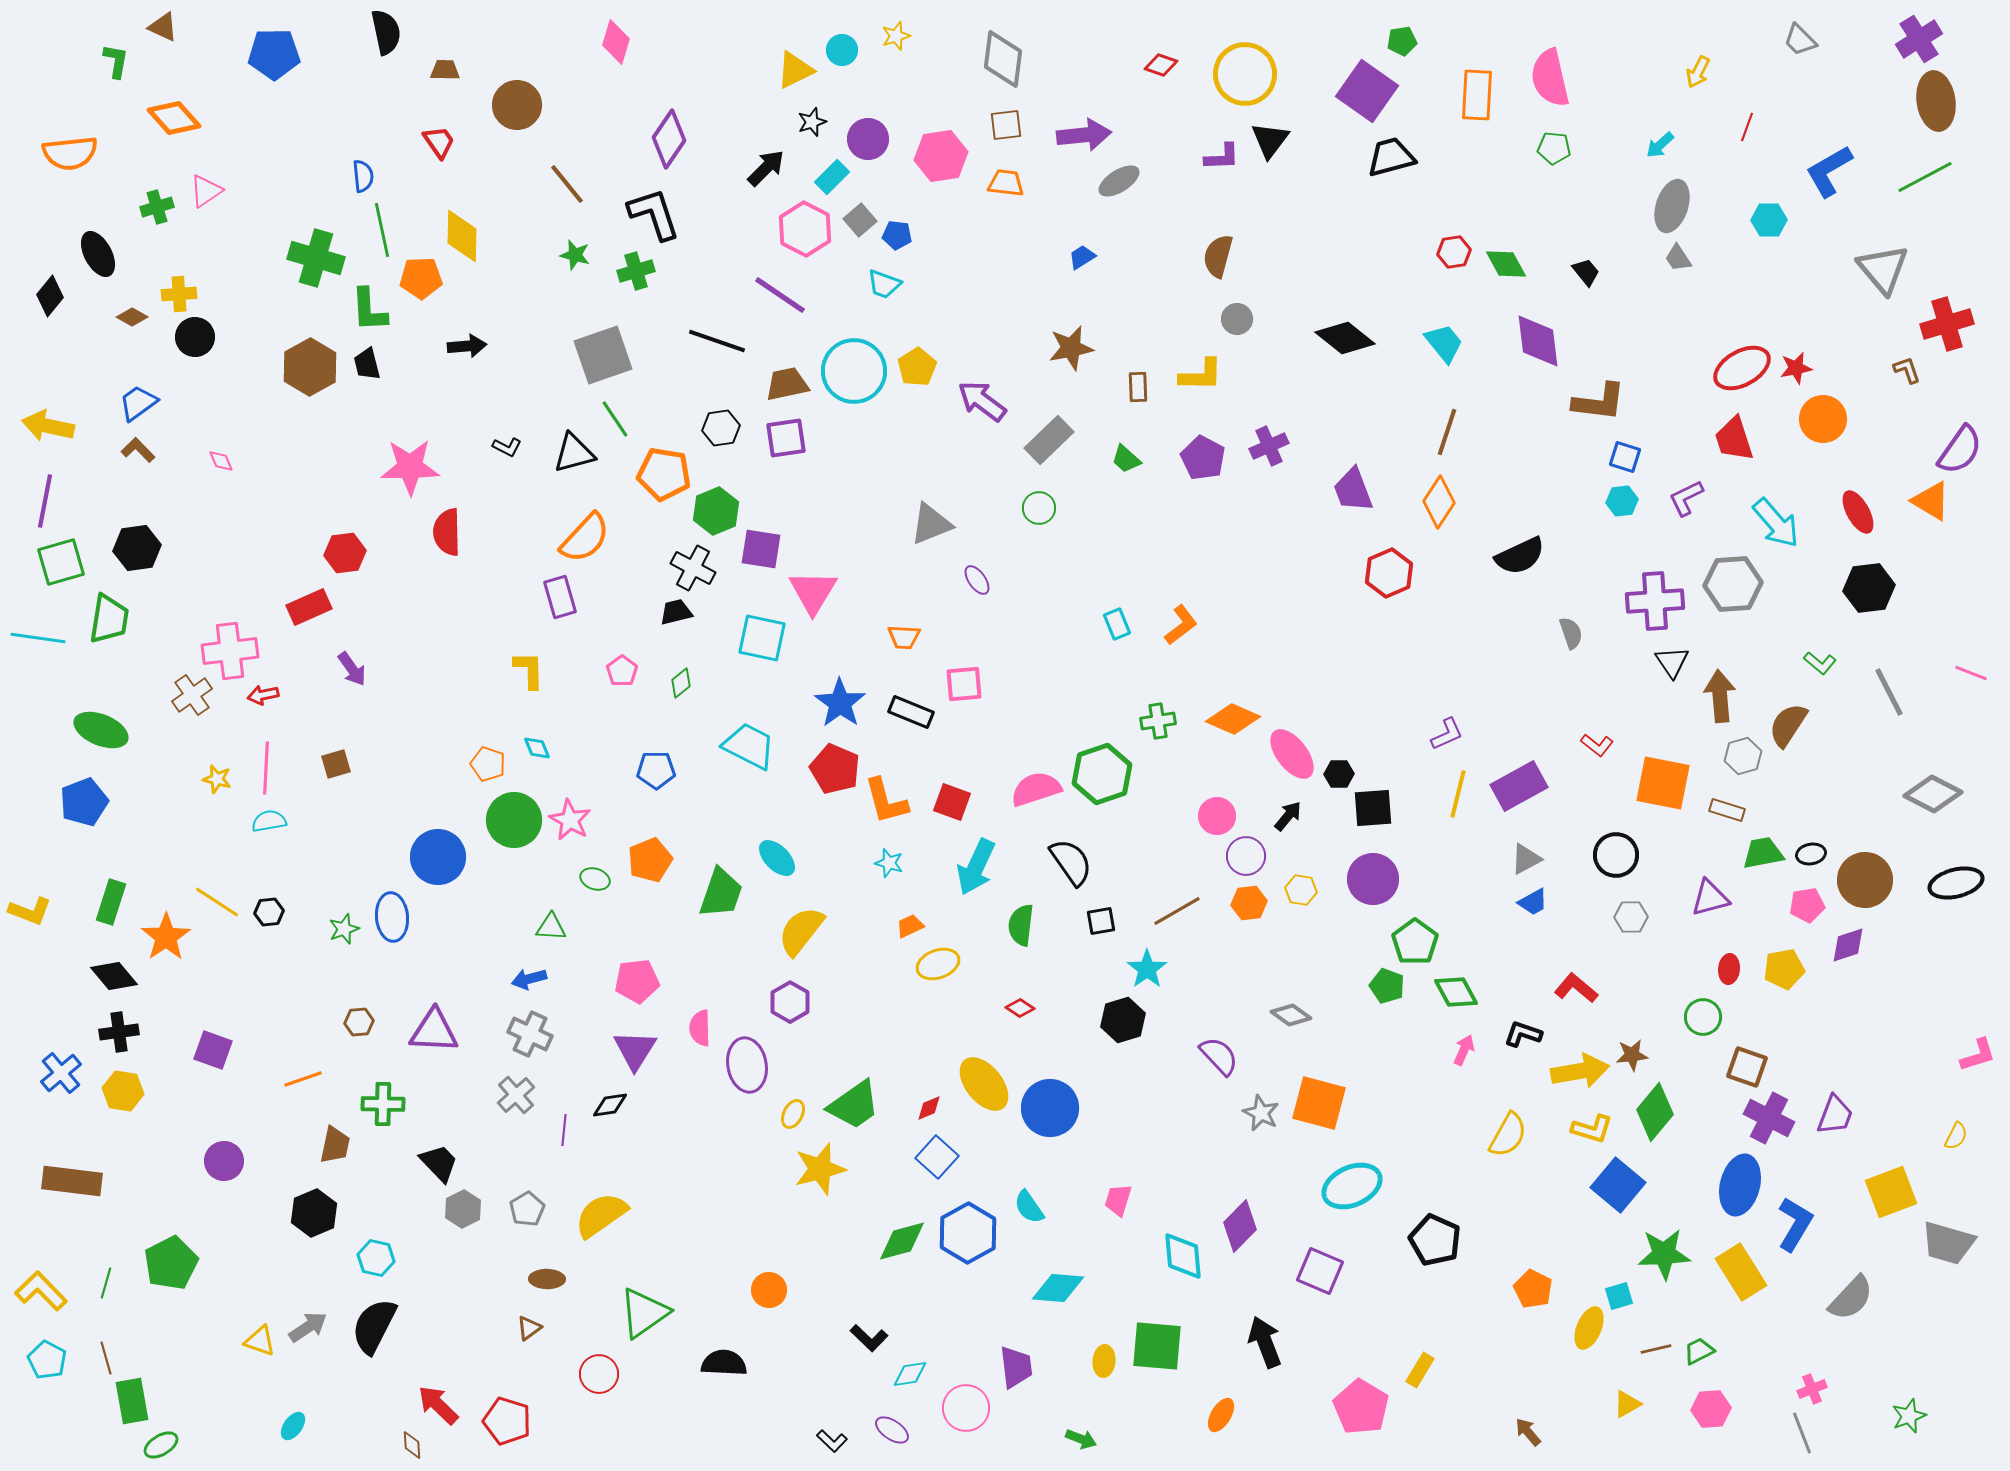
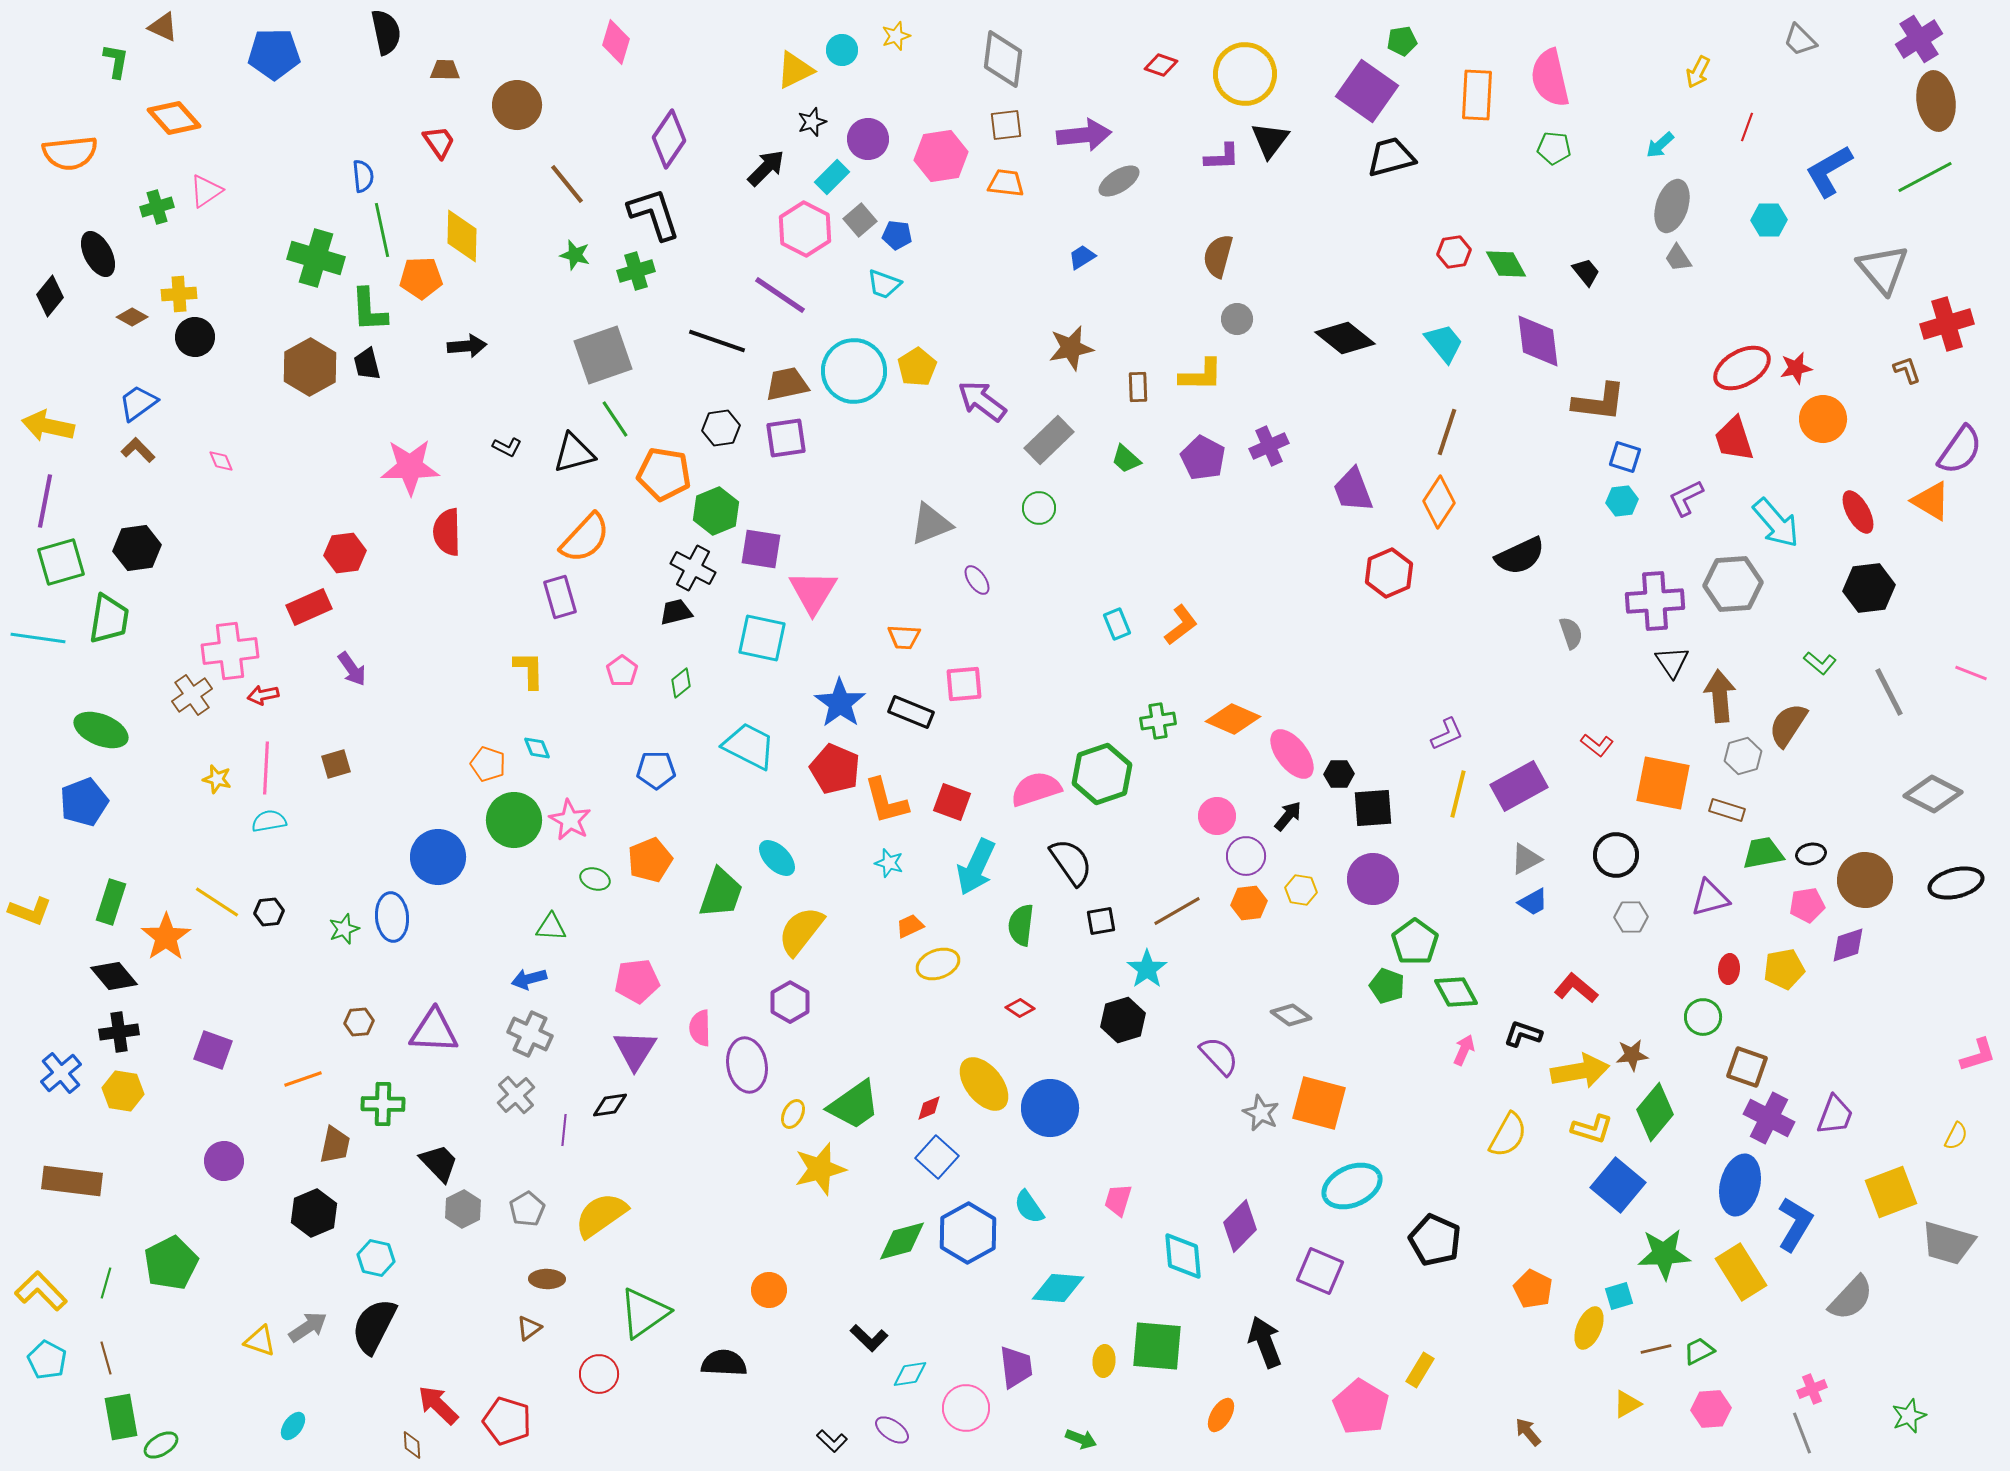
green rectangle at (132, 1401): moved 11 px left, 16 px down
